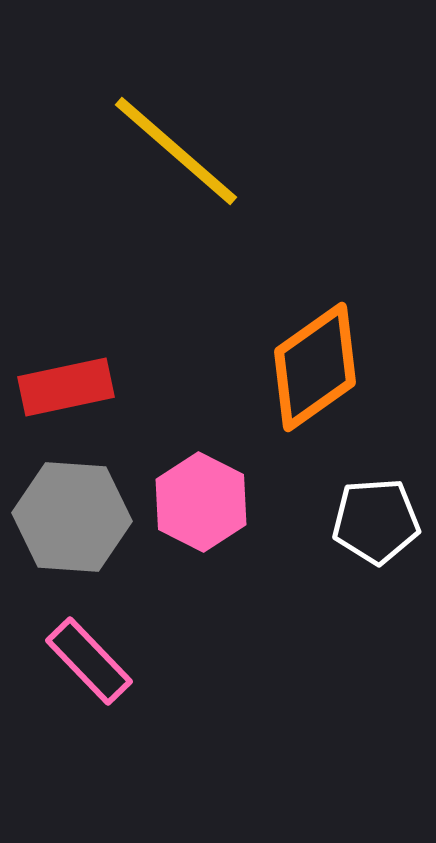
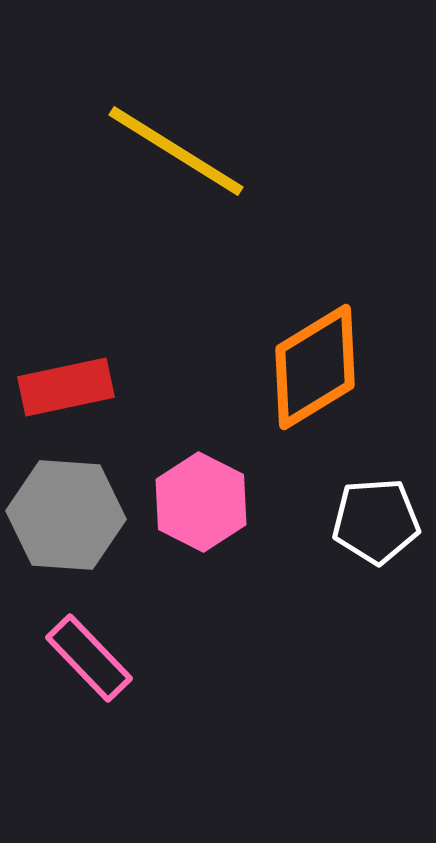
yellow line: rotated 9 degrees counterclockwise
orange diamond: rotated 4 degrees clockwise
gray hexagon: moved 6 px left, 2 px up
pink rectangle: moved 3 px up
